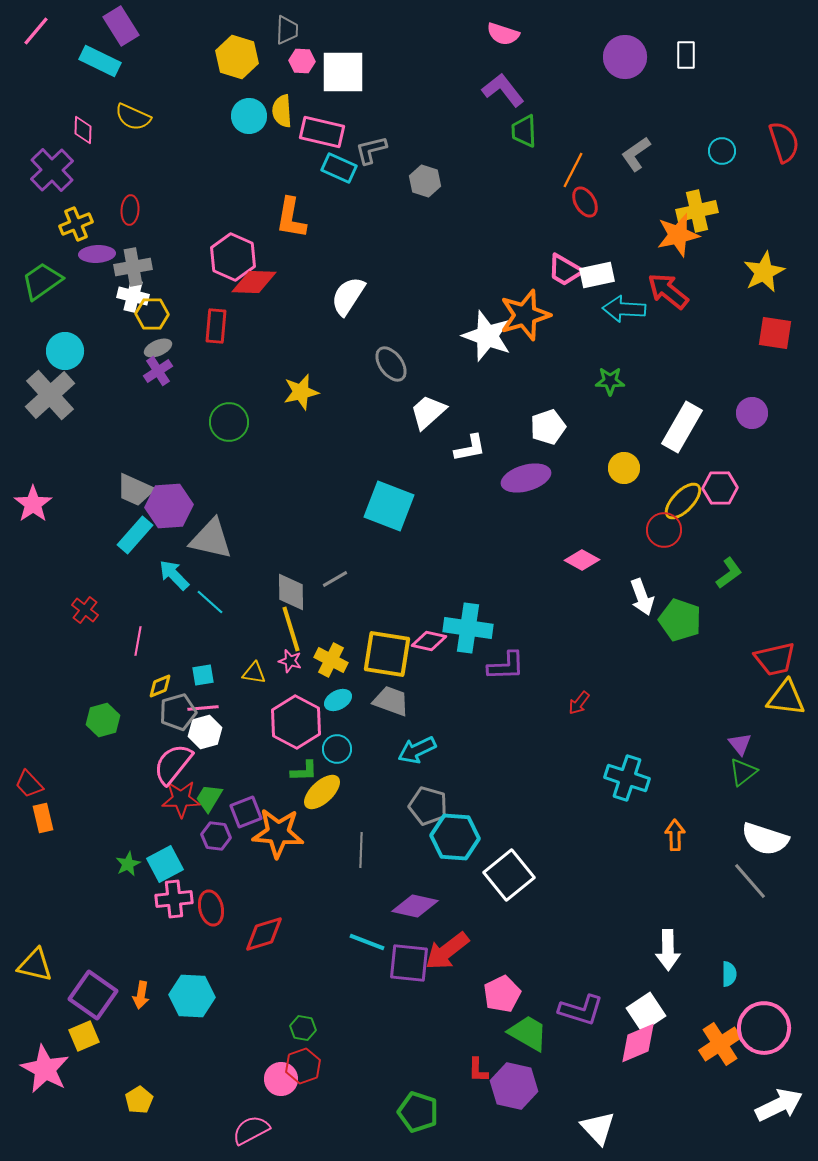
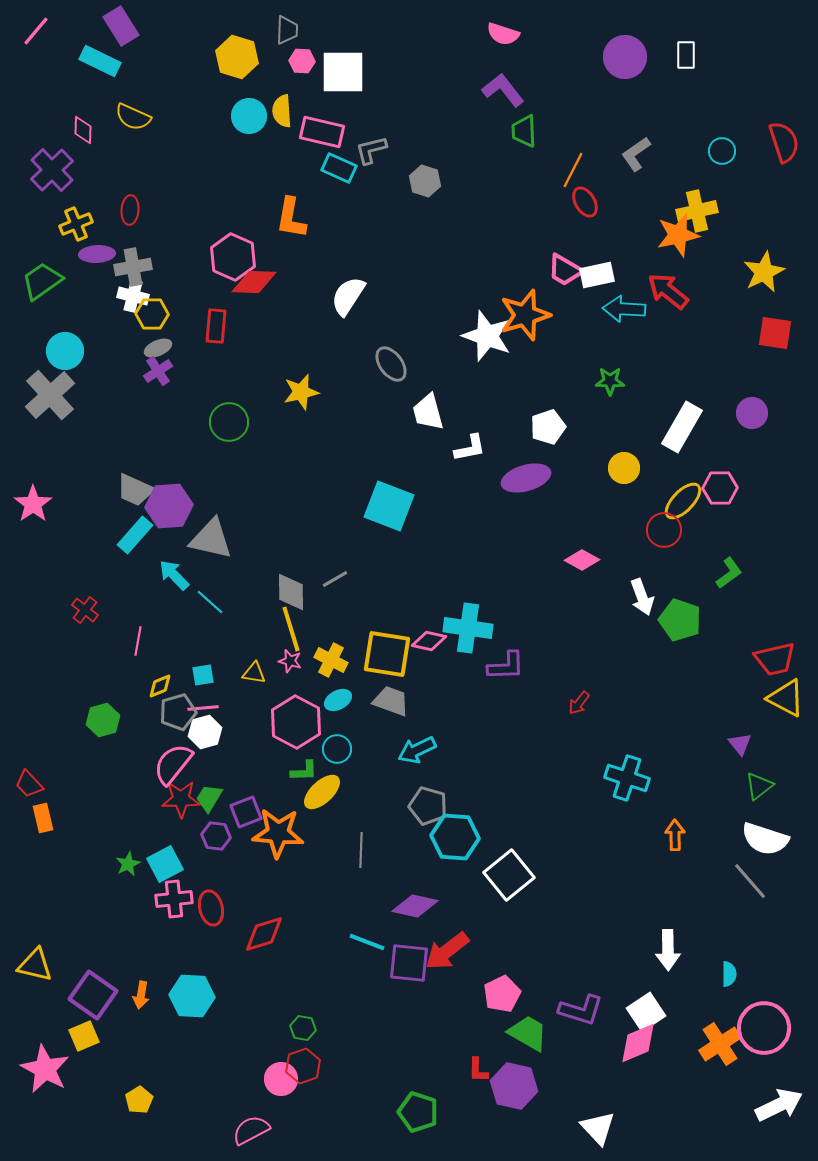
white trapezoid at (428, 412): rotated 63 degrees counterclockwise
yellow triangle at (786, 698): rotated 21 degrees clockwise
green triangle at (743, 772): moved 16 px right, 14 px down
